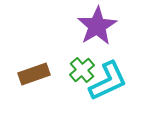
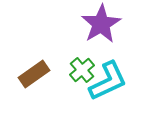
purple star: moved 4 px right, 2 px up
brown rectangle: rotated 16 degrees counterclockwise
